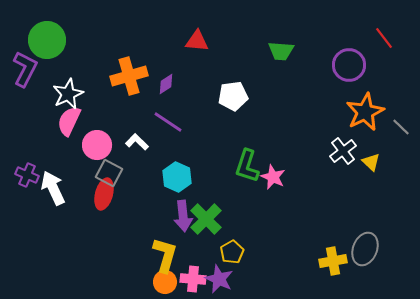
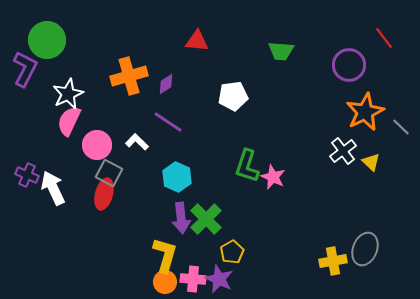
purple arrow: moved 2 px left, 2 px down
